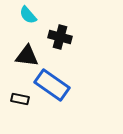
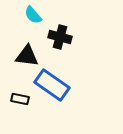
cyan semicircle: moved 5 px right
